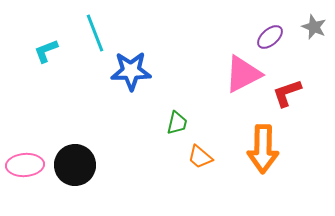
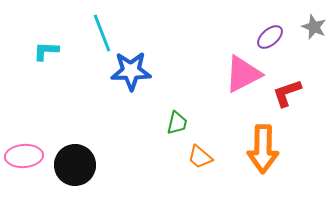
cyan line: moved 7 px right
cyan L-shape: rotated 24 degrees clockwise
pink ellipse: moved 1 px left, 9 px up
